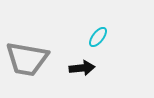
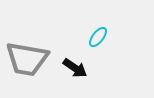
black arrow: moved 7 px left; rotated 40 degrees clockwise
